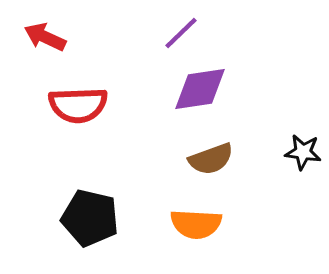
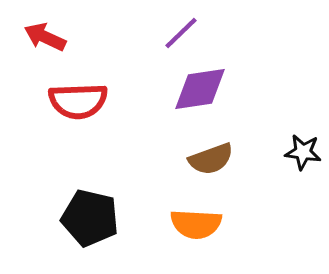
red semicircle: moved 4 px up
